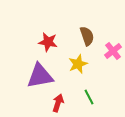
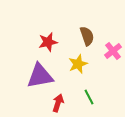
red star: rotated 24 degrees counterclockwise
